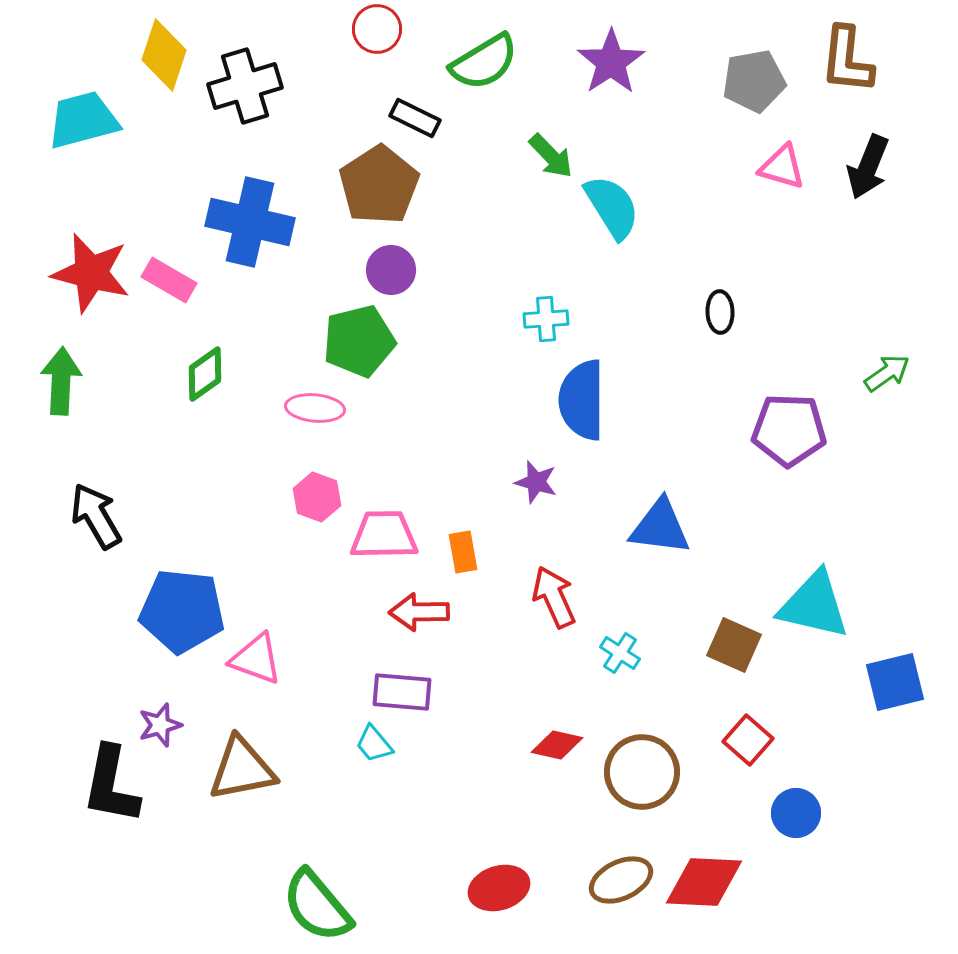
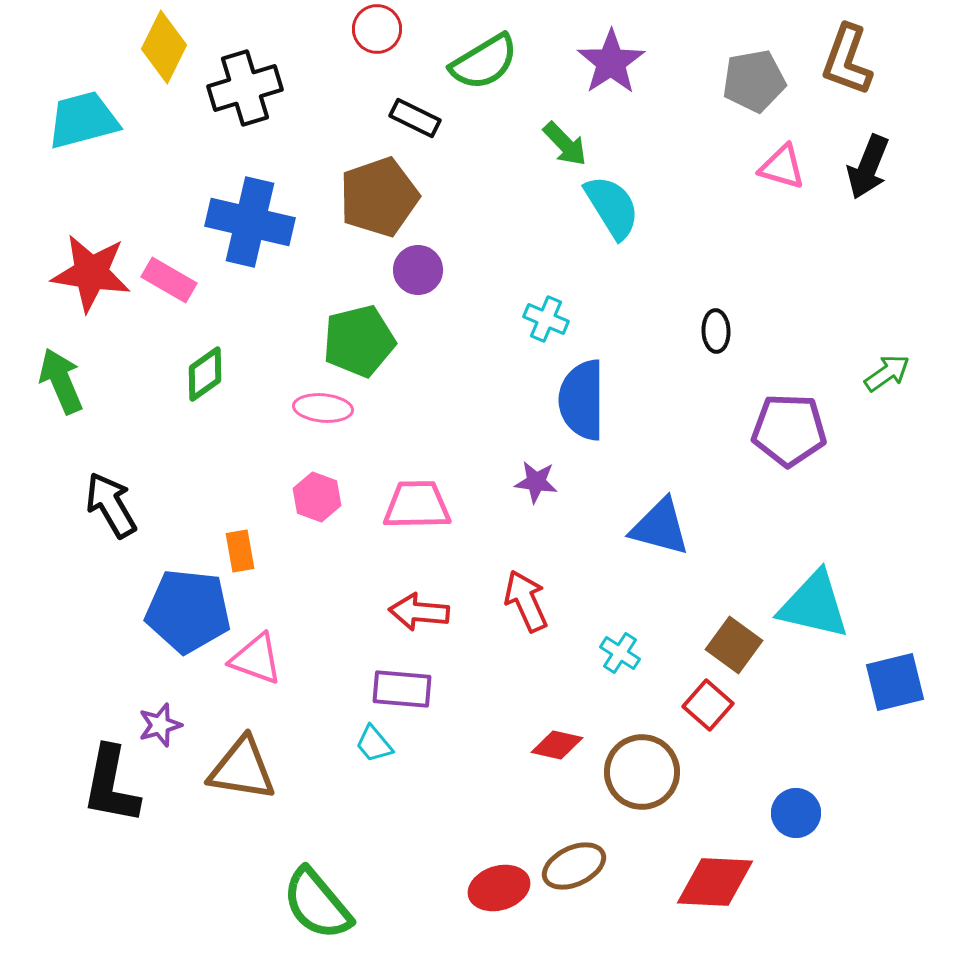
yellow diamond at (164, 55): moved 8 px up; rotated 8 degrees clockwise
brown L-shape at (847, 60): rotated 14 degrees clockwise
black cross at (245, 86): moved 2 px down
green arrow at (551, 156): moved 14 px right, 12 px up
brown pentagon at (379, 185): moved 12 px down; rotated 14 degrees clockwise
purple circle at (391, 270): moved 27 px right
red star at (91, 273): rotated 6 degrees counterclockwise
black ellipse at (720, 312): moved 4 px left, 19 px down
cyan cross at (546, 319): rotated 27 degrees clockwise
green arrow at (61, 381): rotated 26 degrees counterclockwise
pink ellipse at (315, 408): moved 8 px right
purple star at (536, 482): rotated 9 degrees counterclockwise
black arrow at (96, 516): moved 15 px right, 11 px up
blue triangle at (660, 527): rotated 8 degrees clockwise
pink trapezoid at (384, 535): moved 33 px right, 30 px up
orange rectangle at (463, 552): moved 223 px left, 1 px up
red arrow at (554, 597): moved 28 px left, 4 px down
blue pentagon at (182, 611): moved 6 px right
red arrow at (419, 612): rotated 6 degrees clockwise
brown square at (734, 645): rotated 12 degrees clockwise
purple rectangle at (402, 692): moved 3 px up
red square at (748, 740): moved 40 px left, 35 px up
brown triangle at (242, 769): rotated 20 degrees clockwise
brown ellipse at (621, 880): moved 47 px left, 14 px up
red diamond at (704, 882): moved 11 px right
green semicircle at (317, 906): moved 2 px up
